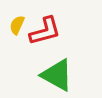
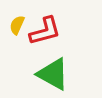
green triangle: moved 4 px left, 1 px up
